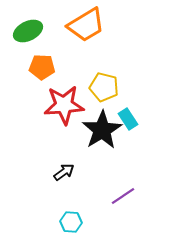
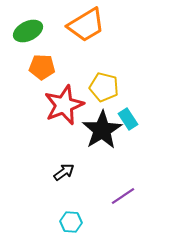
red star: rotated 18 degrees counterclockwise
